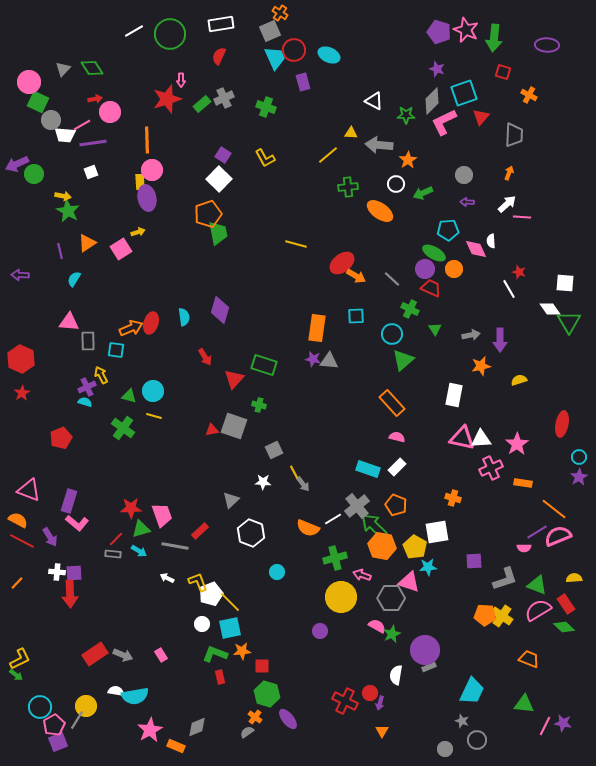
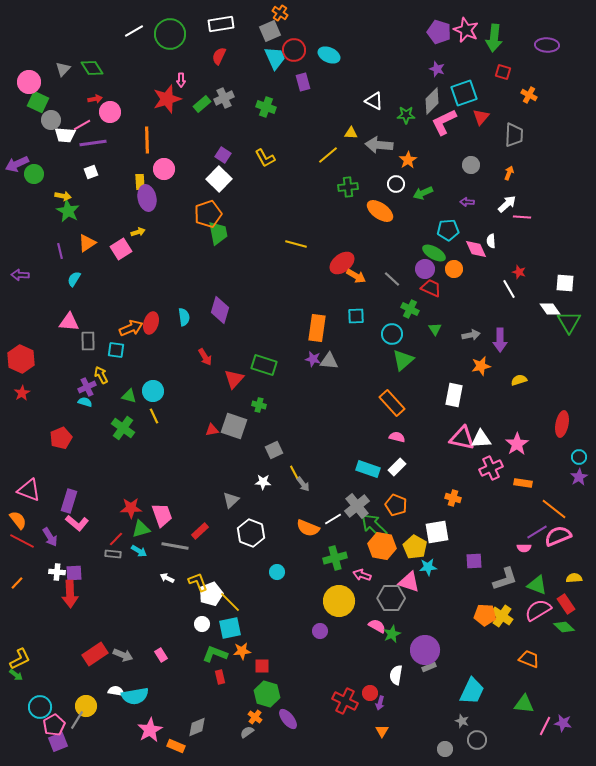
pink circle at (152, 170): moved 12 px right, 1 px up
gray circle at (464, 175): moved 7 px right, 10 px up
yellow line at (154, 416): rotated 49 degrees clockwise
orange semicircle at (18, 520): rotated 24 degrees clockwise
yellow circle at (341, 597): moved 2 px left, 4 px down
